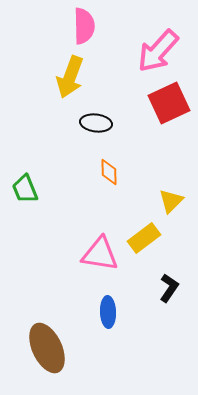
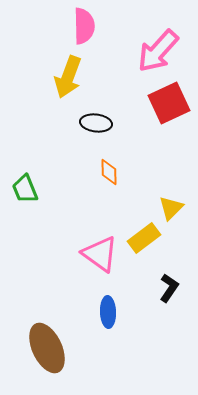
yellow arrow: moved 2 px left
yellow triangle: moved 7 px down
pink triangle: rotated 27 degrees clockwise
